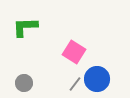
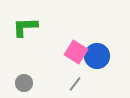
pink square: moved 2 px right
blue circle: moved 23 px up
